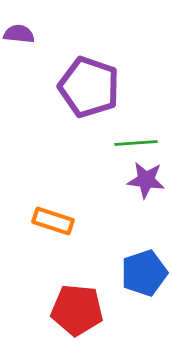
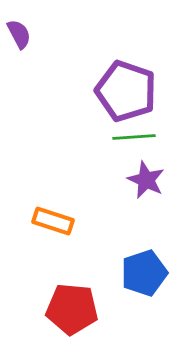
purple semicircle: rotated 56 degrees clockwise
purple pentagon: moved 37 px right, 4 px down
green line: moved 2 px left, 6 px up
purple star: rotated 18 degrees clockwise
red pentagon: moved 5 px left, 1 px up
